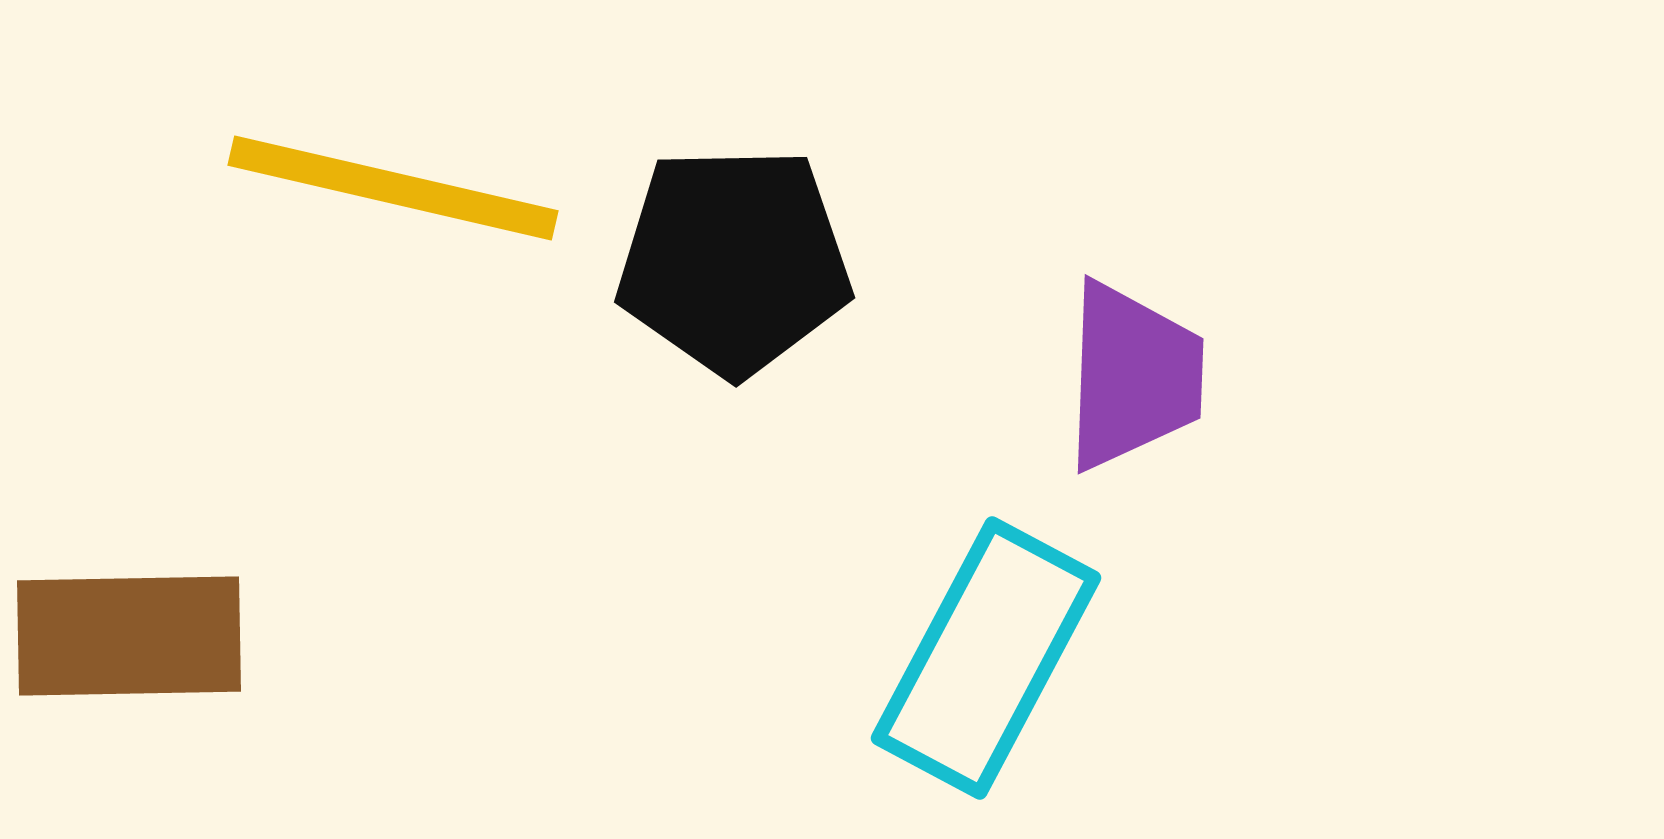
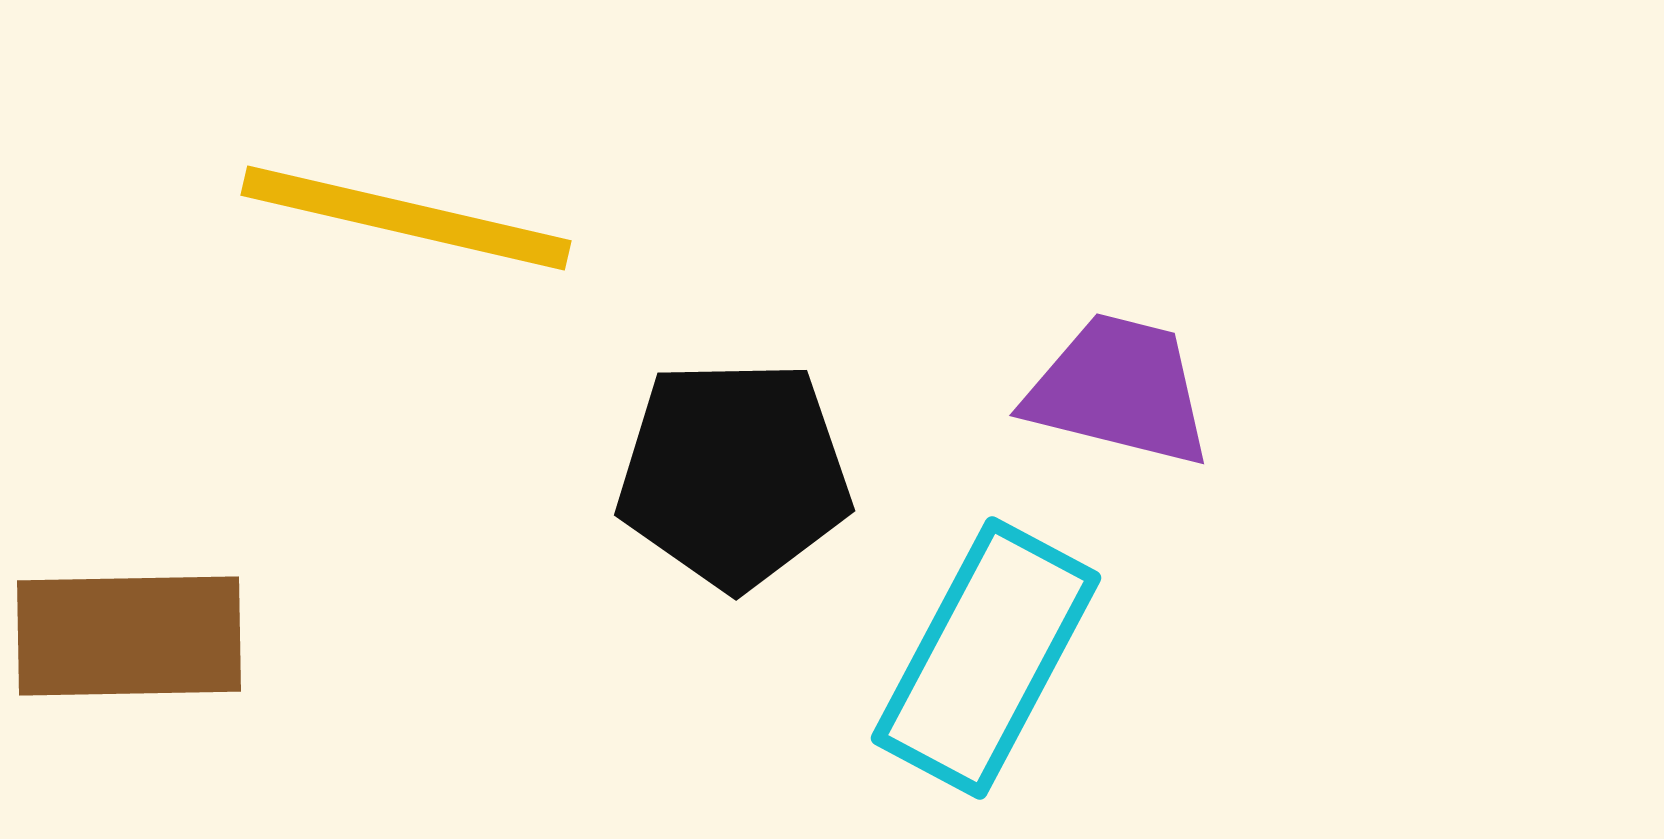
yellow line: moved 13 px right, 30 px down
black pentagon: moved 213 px down
purple trapezoid: moved 14 px left, 14 px down; rotated 78 degrees counterclockwise
